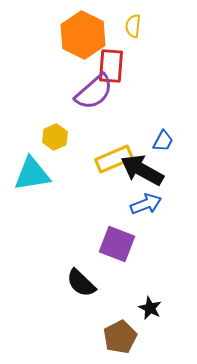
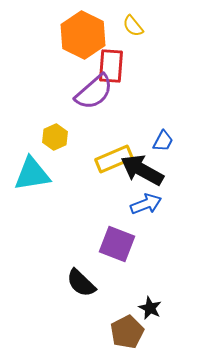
yellow semicircle: rotated 45 degrees counterclockwise
brown pentagon: moved 7 px right, 5 px up
